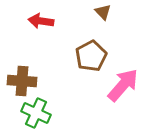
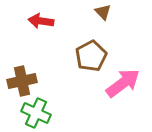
brown cross: rotated 16 degrees counterclockwise
pink arrow: moved 2 px up; rotated 12 degrees clockwise
